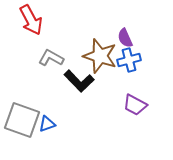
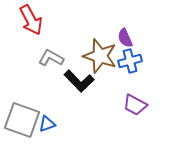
blue cross: moved 1 px right, 1 px down
